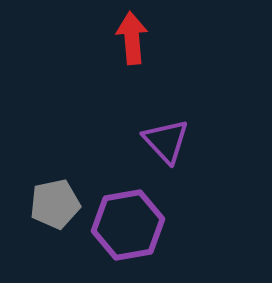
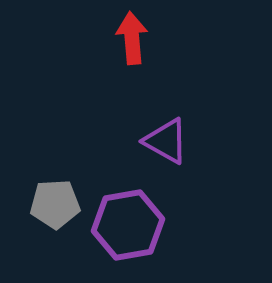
purple triangle: rotated 18 degrees counterclockwise
gray pentagon: rotated 9 degrees clockwise
